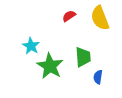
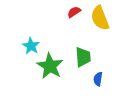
red semicircle: moved 5 px right, 4 px up
blue semicircle: moved 2 px down
